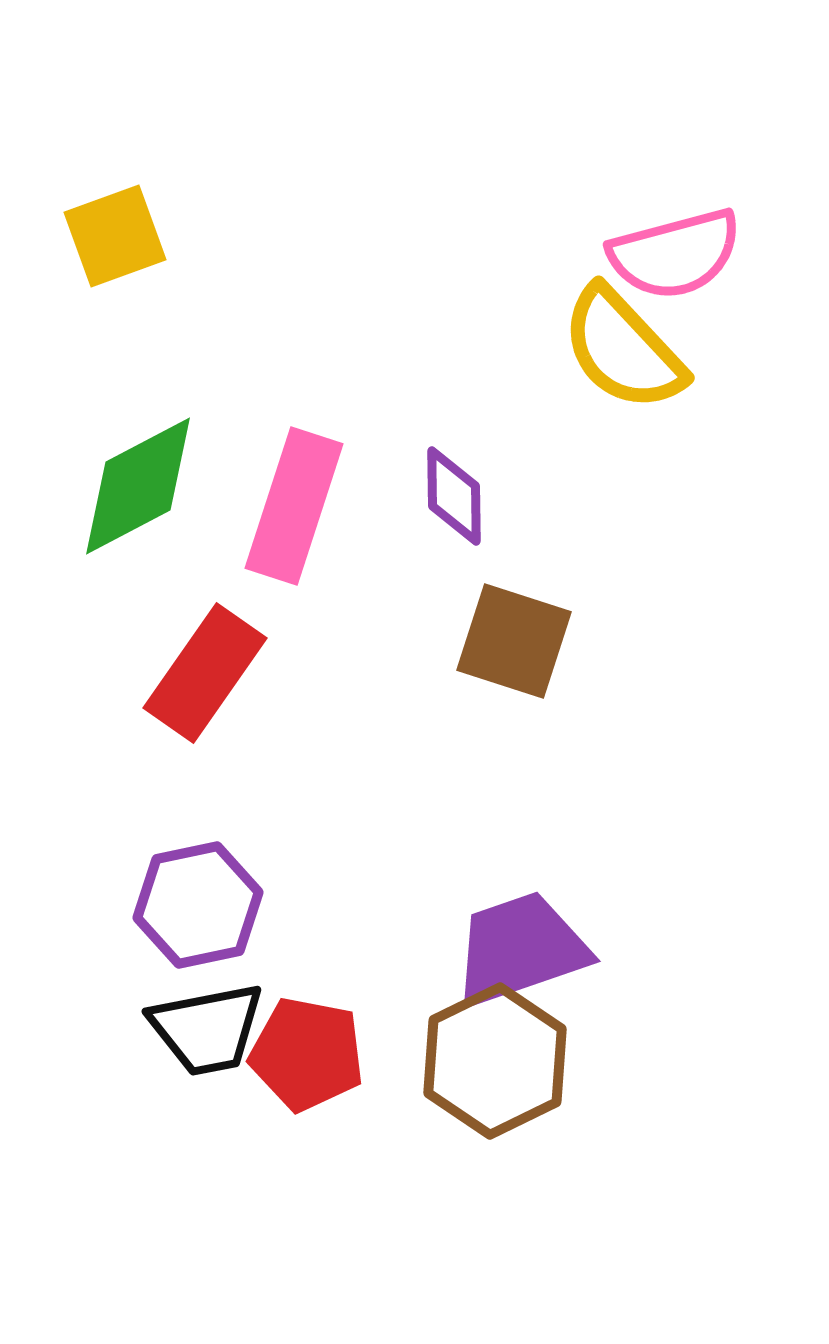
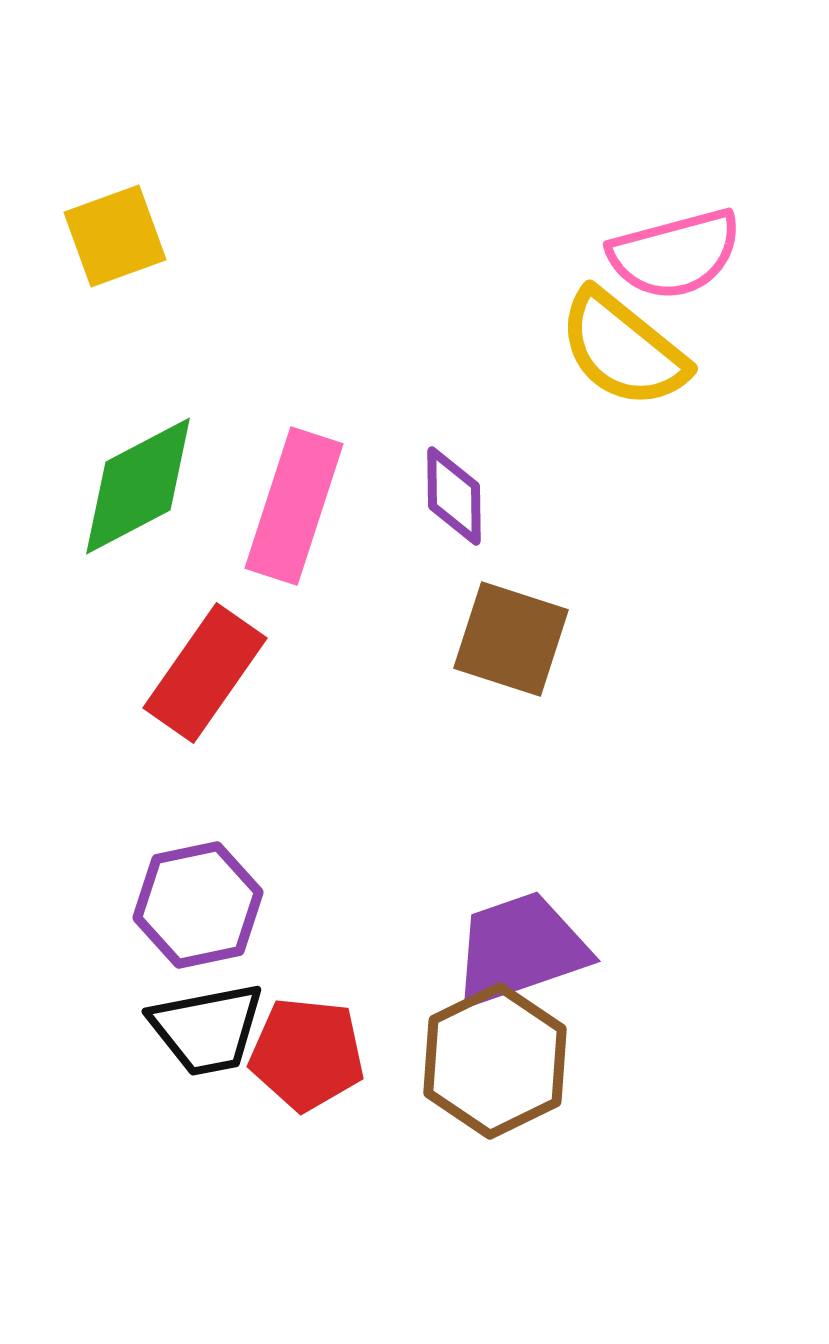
yellow semicircle: rotated 8 degrees counterclockwise
brown square: moved 3 px left, 2 px up
red pentagon: rotated 5 degrees counterclockwise
